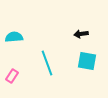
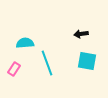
cyan semicircle: moved 11 px right, 6 px down
pink rectangle: moved 2 px right, 7 px up
